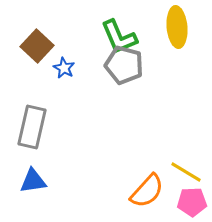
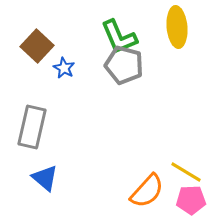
blue triangle: moved 12 px right, 3 px up; rotated 48 degrees clockwise
pink pentagon: moved 1 px left, 2 px up
